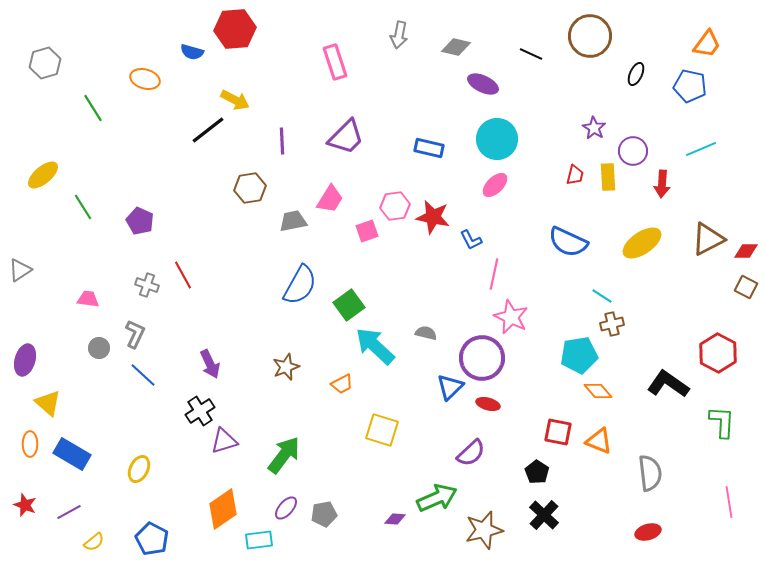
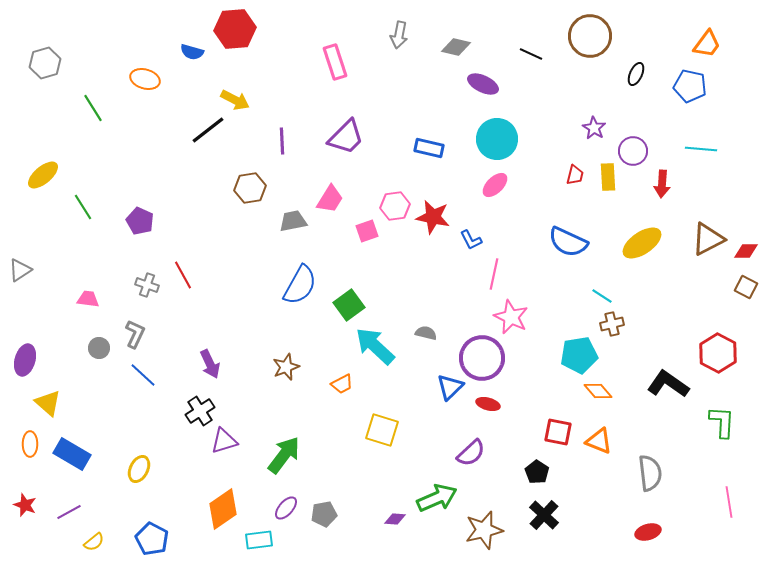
cyan line at (701, 149): rotated 28 degrees clockwise
